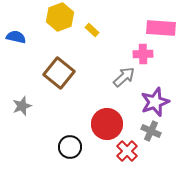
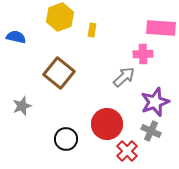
yellow rectangle: rotated 56 degrees clockwise
black circle: moved 4 px left, 8 px up
